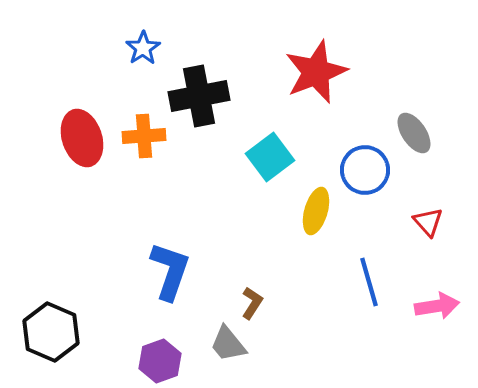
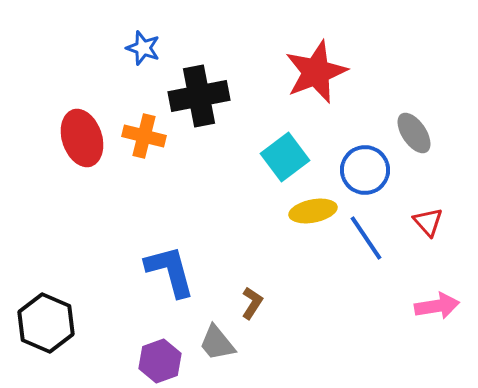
blue star: rotated 20 degrees counterclockwise
orange cross: rotated 18 degrees clockwise
cyan square: moved 15 px right
yellow ellipse: moved 3 px left; rotated 63 degrees clockwise
blue L-shape: rotated 34 degrees counterclockwise
blue line: moved 3 px left, 44 px up; rotated 18 degrees counterclockwise
black hexagon: moved 5 px left, 9 px up
gray trapezoid: moved 11 px left, 1 px up
